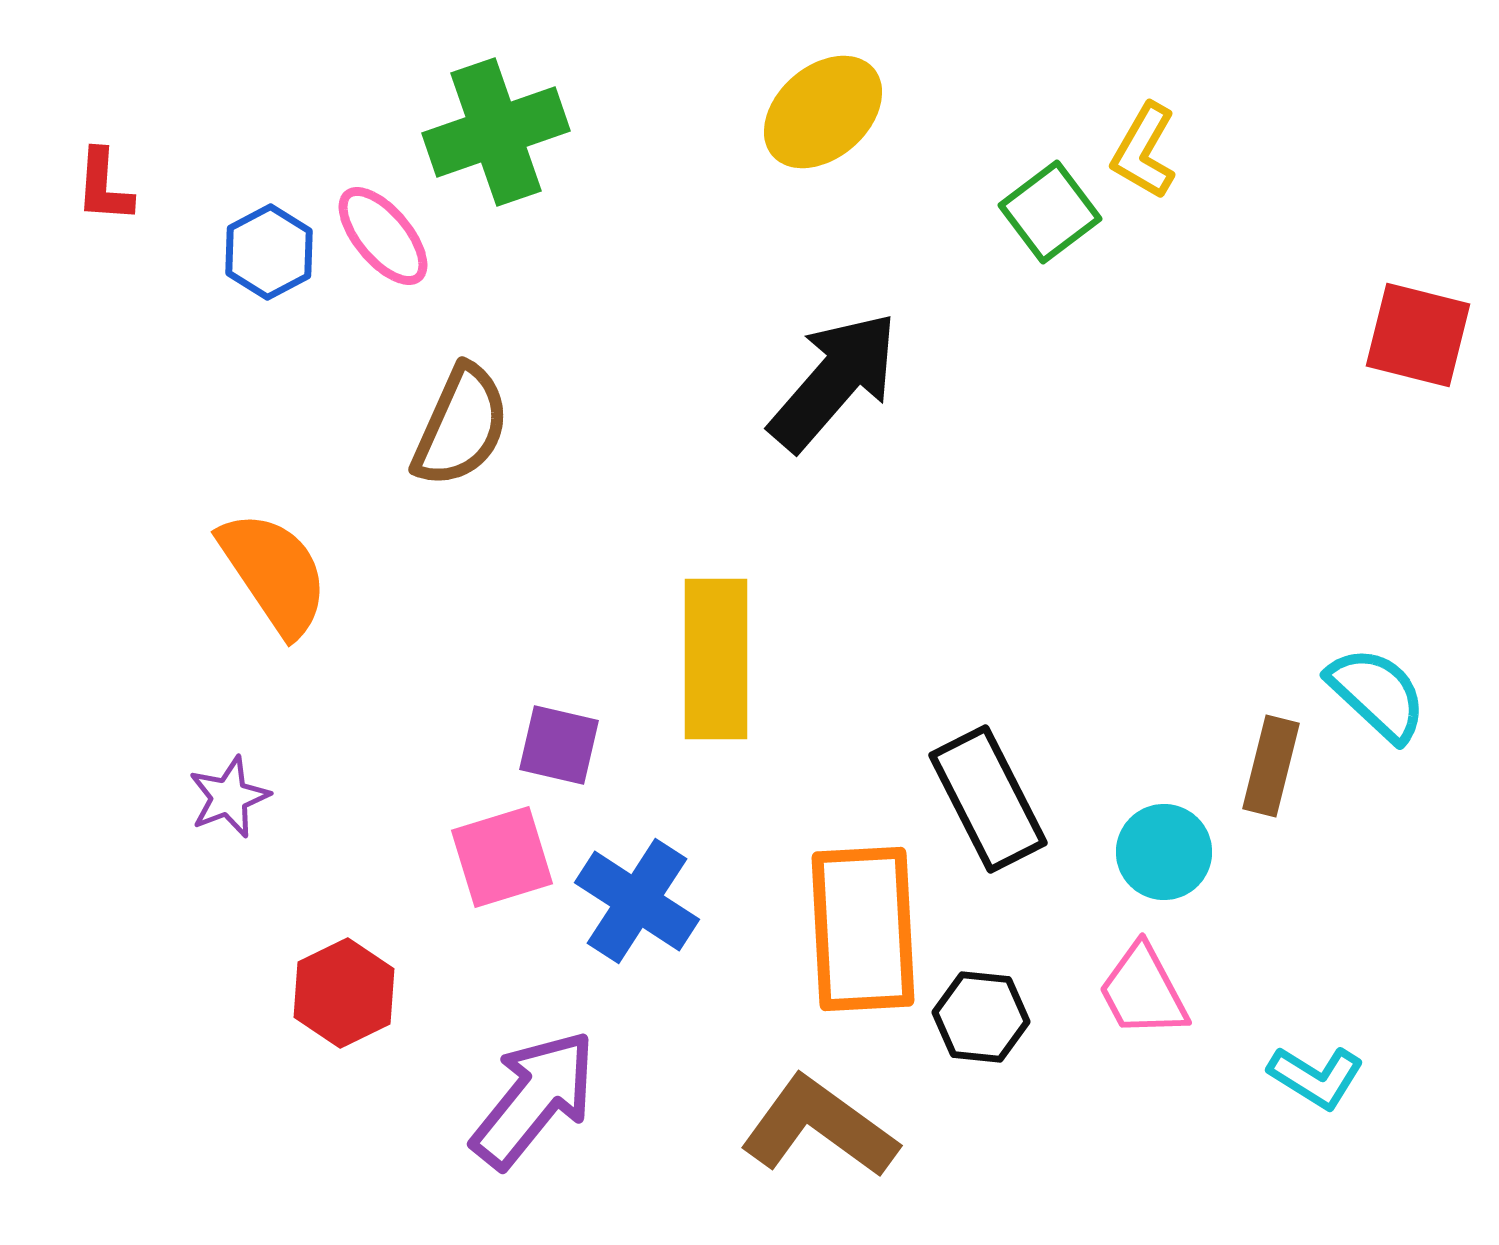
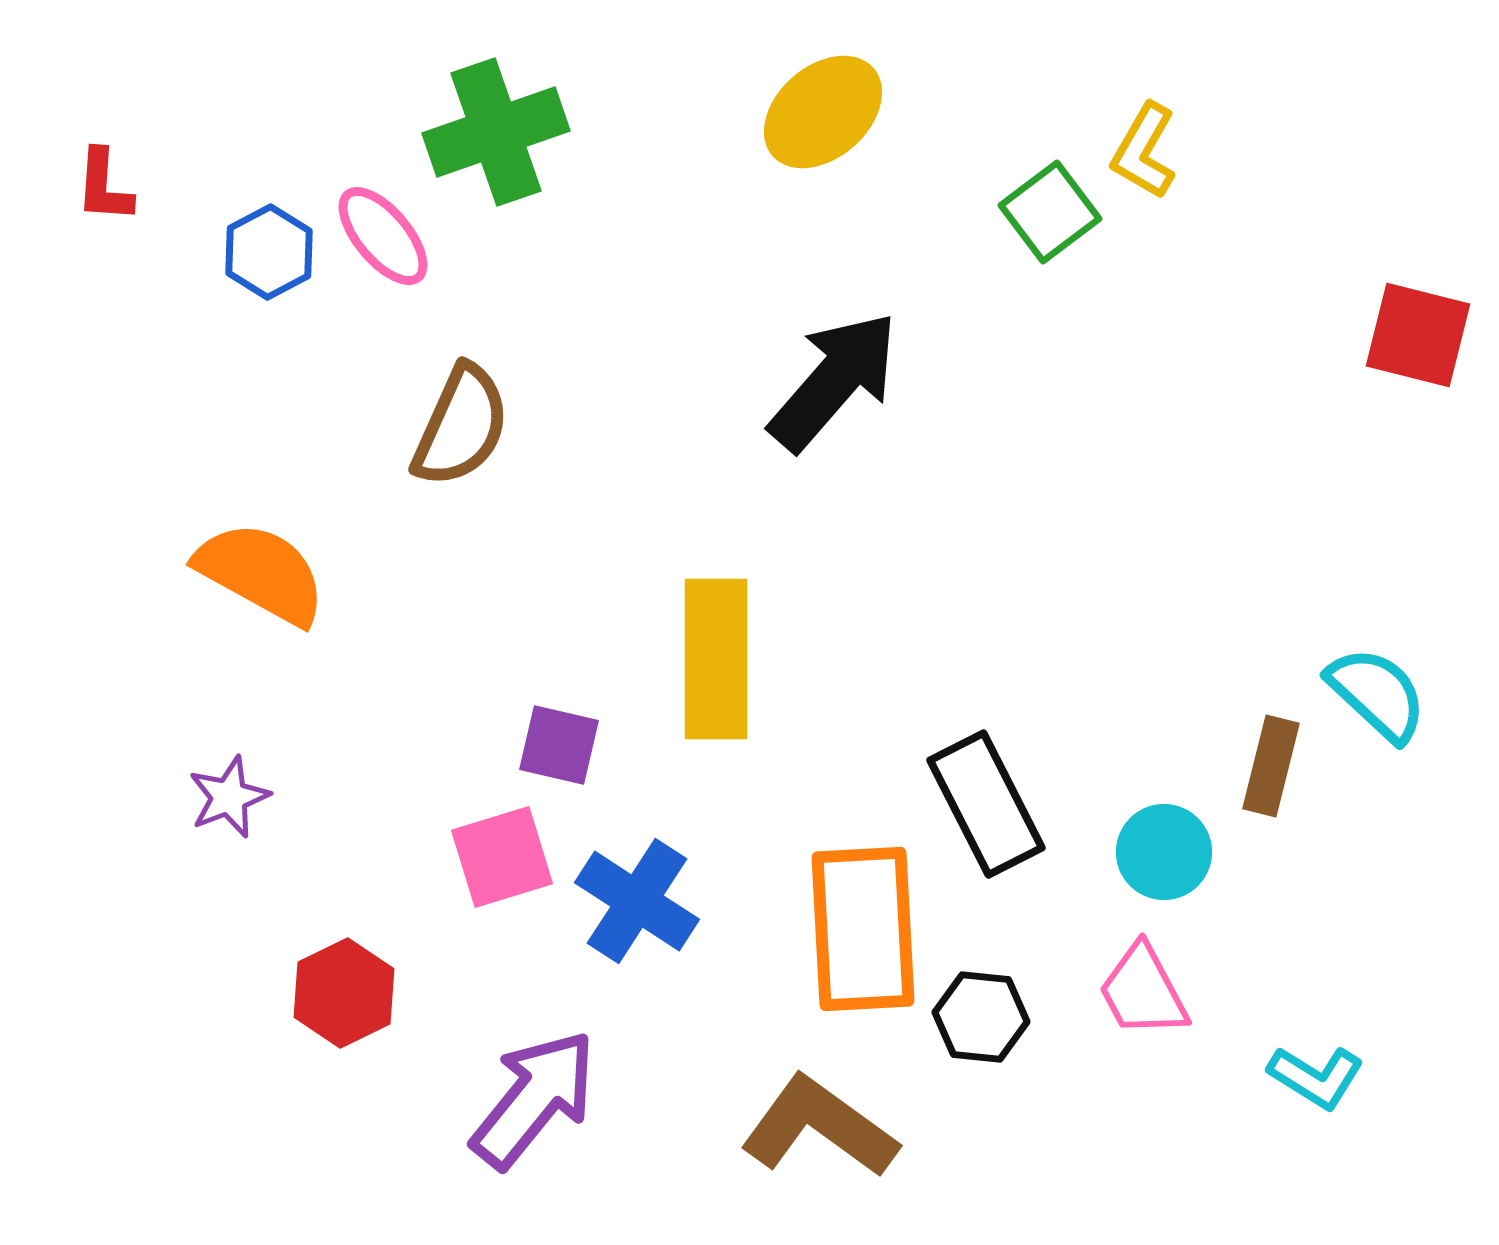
orange semicircle: moved 13 px left; rotated 27 degrees counterclockwise
black rectangle: moved 2 px left, 5 px down
